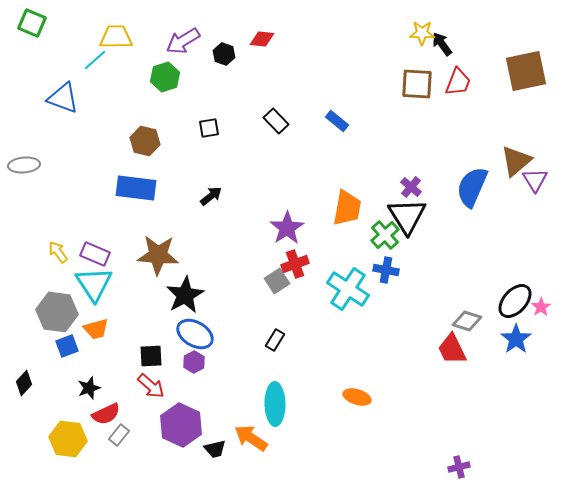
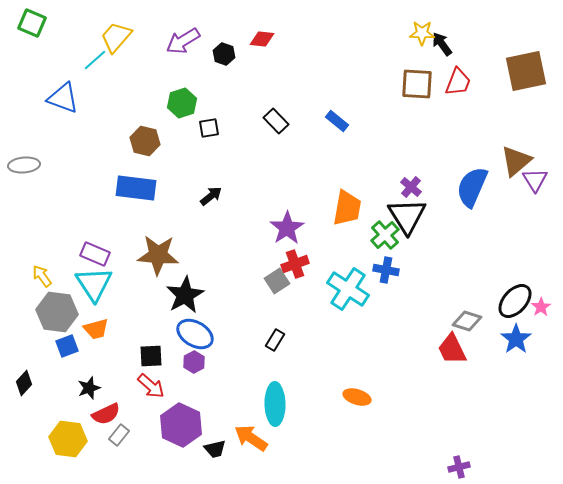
yellow trapezoid at (116, 37): rotated 48 degrees counterclockwise
green hexagon at (165, 77): moved 17 px right, 26 px down
yellow arrow at (58, 252): moved 16 px left, 24 px down
